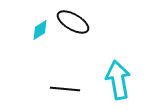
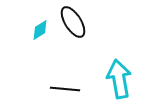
black ellipse: rotated 28 degrees clockwise
cyan arrow: moved 1 px right, 1 px up
